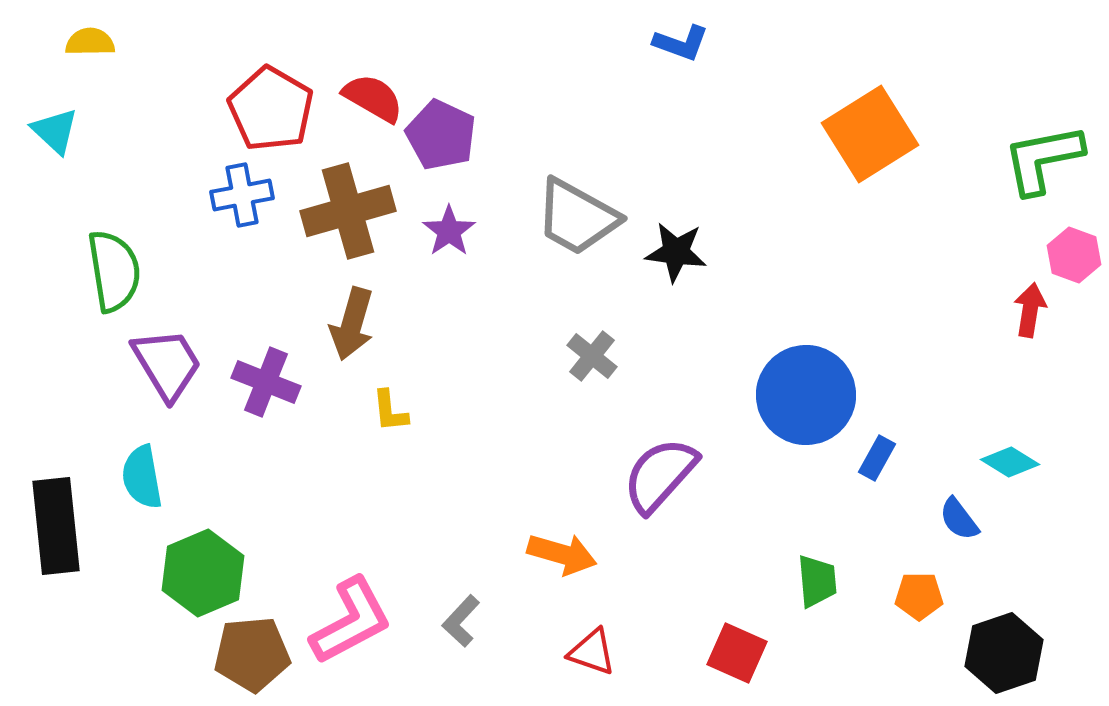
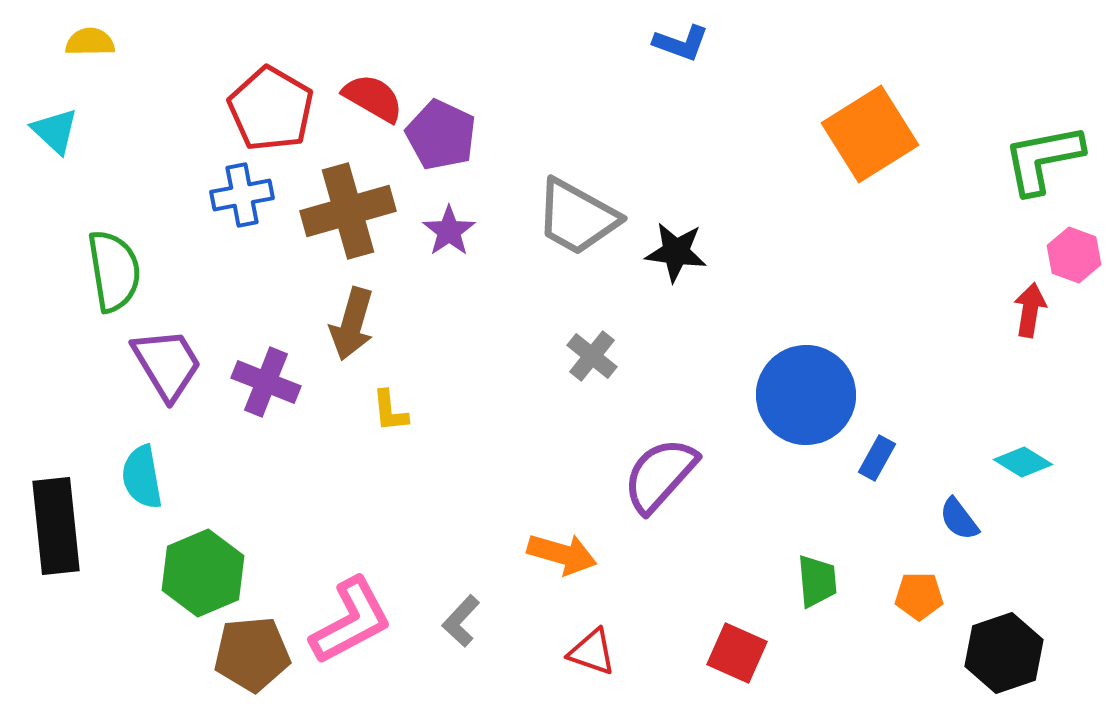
cyan diamond: moved 13 px right
